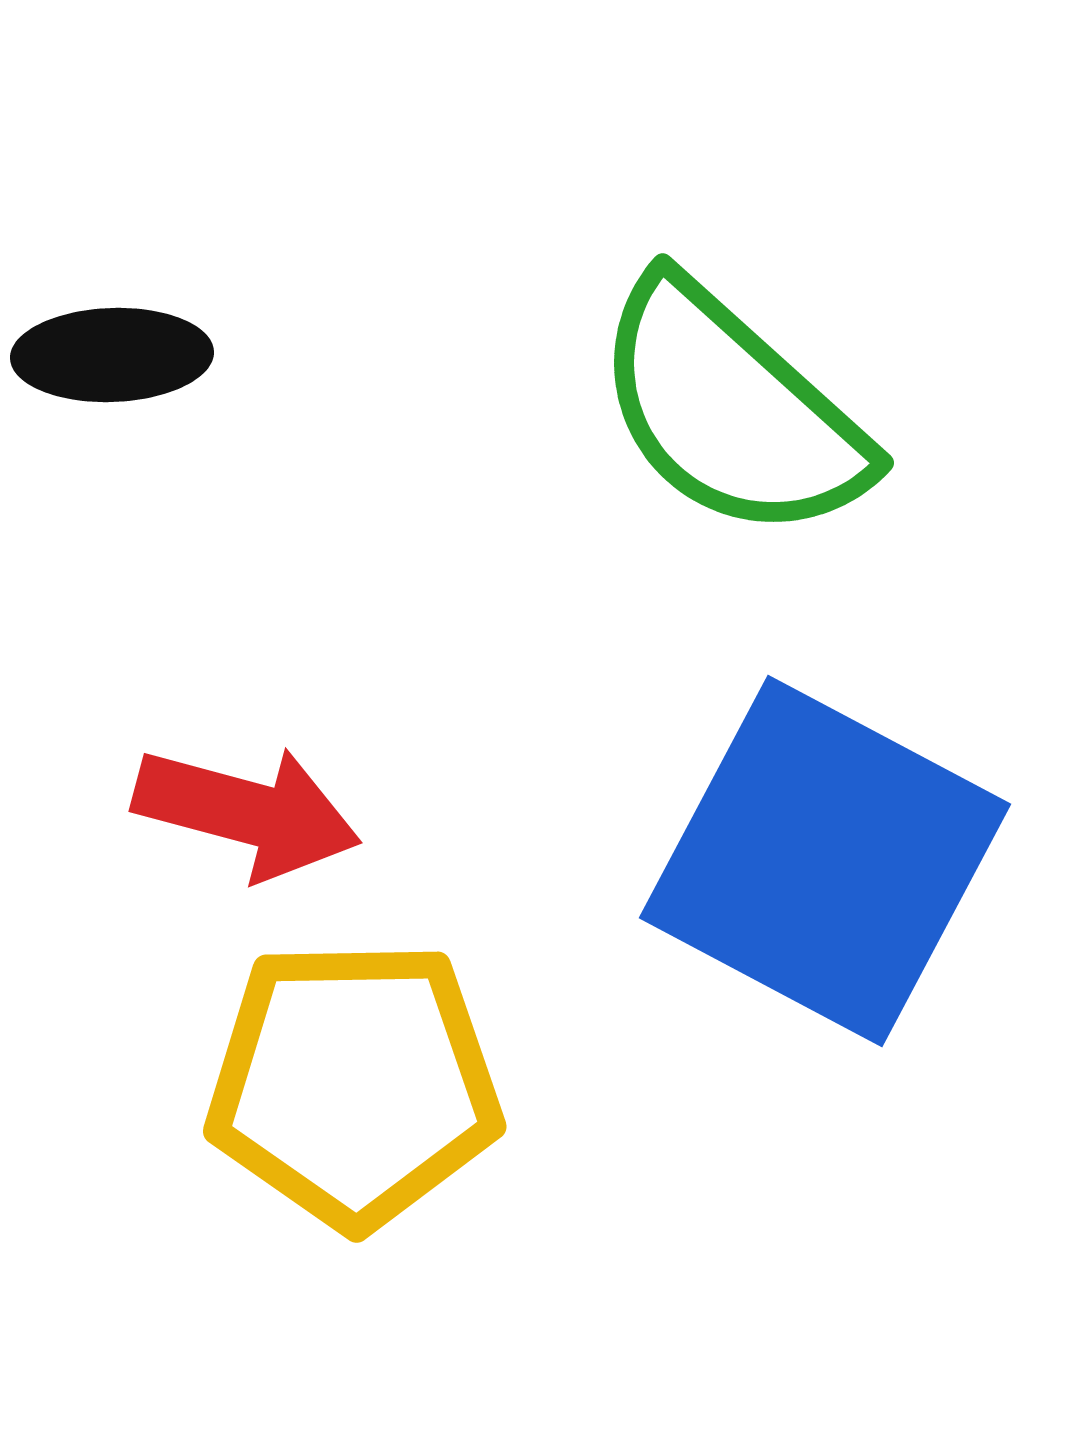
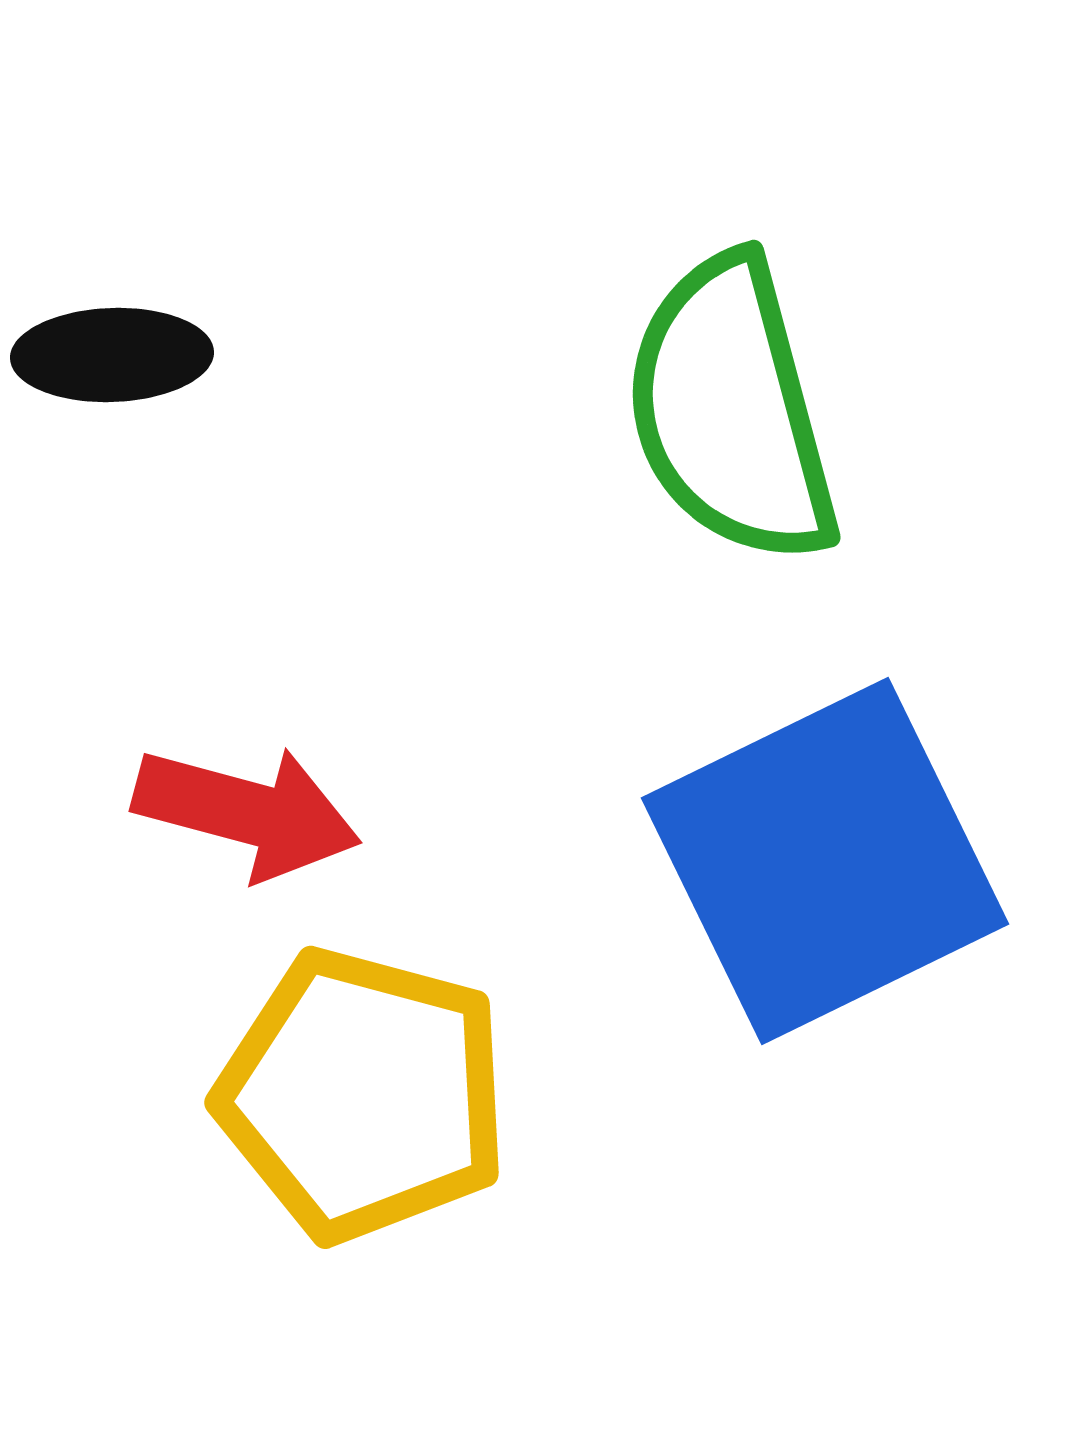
green semicircle: rotated 33 degrees clockwise
blue square: rotated 36 degrees clockwise
yellow pentagon: moved 9 px right, 11 px down; rotated 16 degrees clockwise
